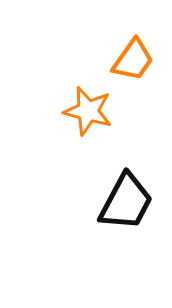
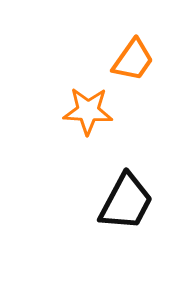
orange star: rotated 12 degrees counterclockwise
